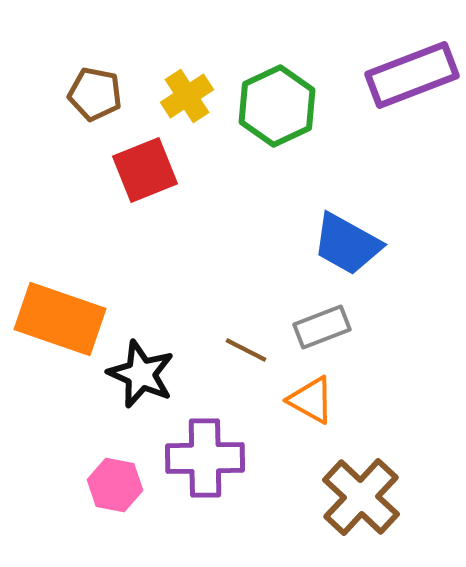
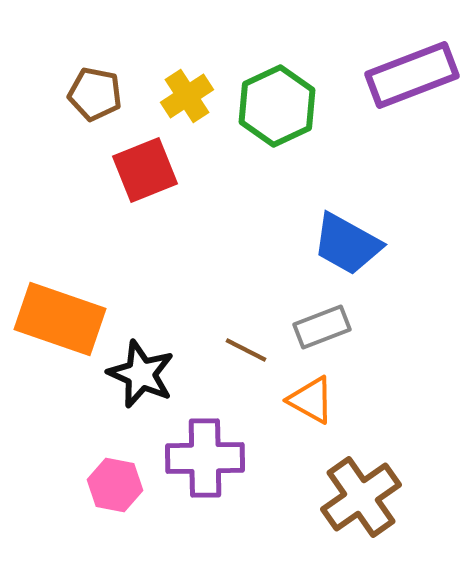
brown cross: rotated 12 degrees clockwise
